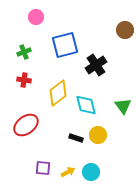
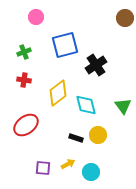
brown circle: moved 12 px up
yellow arrow: moved 8 px up
